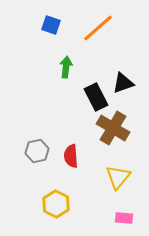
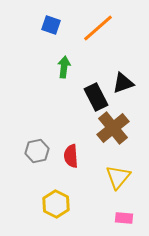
green arrow: moved 2 px left
brown cross: rotated 20 degrees clockwise
